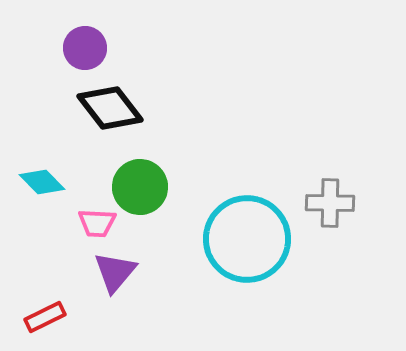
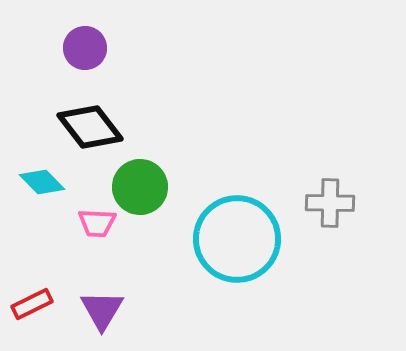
black diamond: moved 20 px left, 19 px down
cyan circle: moved 10 px left
purple triangle: moved 13 px left, 38 px down; rotated 9 degrees counterclockwise
red rectangle: moved 13 px left, 13 px up
